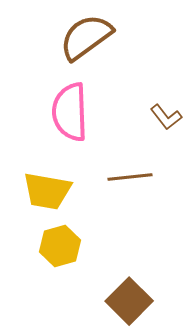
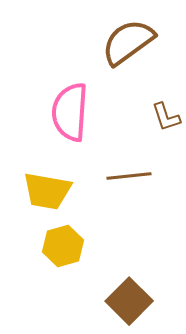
brown semicircle: moved 42 px right, 5 px down
pink semicircle: rotated 6 degrees clockwise
brown L-shape: rotated 20 degrees clockwise
brown line: moved 1 px left, 1 px up
yellow hexagon: moved 3 px right
